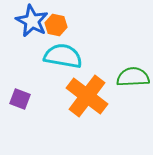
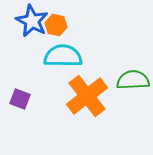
cyan semicircle: rotated 9 degrees counterclockwise
green semicircle: moved 3 px down
orange cross: rotated 15 degrees clockwise
